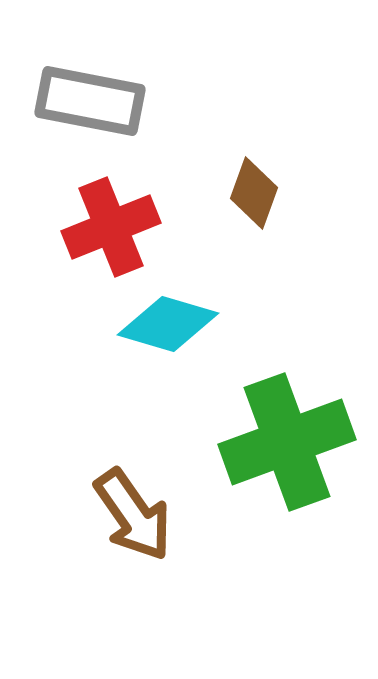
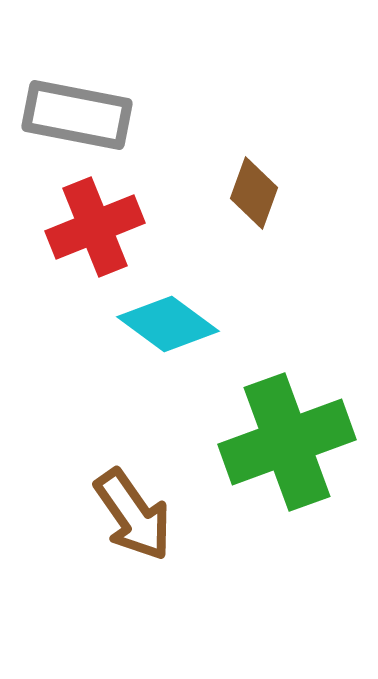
gray rectangle: moved 13 px left, 14 px down
red cross: moved 16 px left
cyan diamond: rotated 20 degrees clockwise
